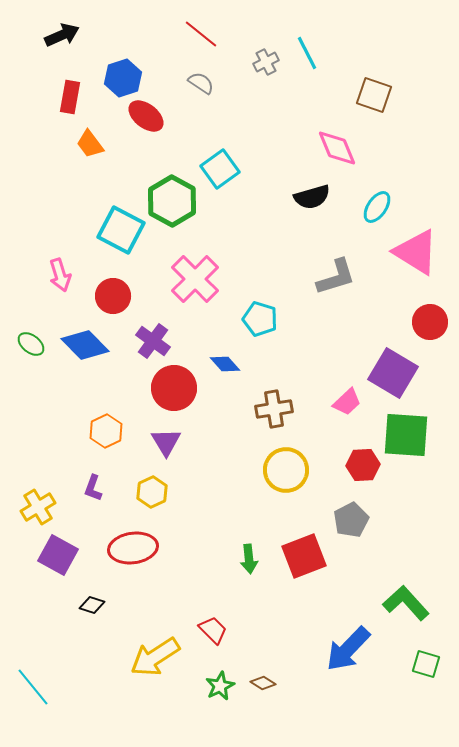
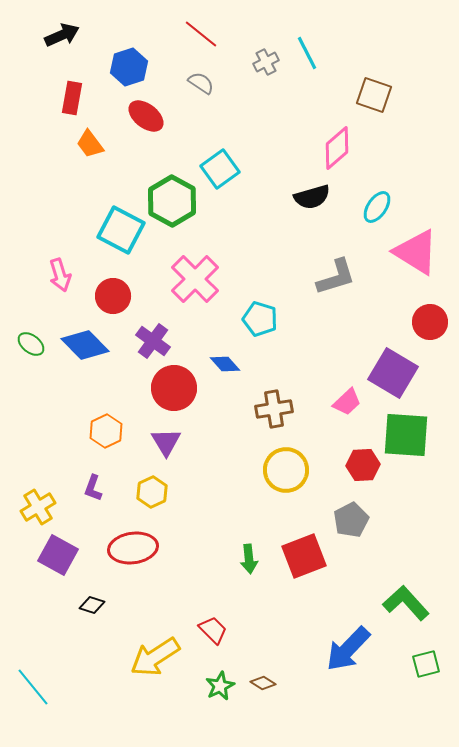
blue hexagon at (123, 78): moved 6 px right, 11 px up
red rectangle at (70, 97): moved 2 px right, 1 px down
pink diamond at (337, 148): rotated 72 degrees clockwise
green square at (426, 664): rotated 32 degrees counterclockwise
